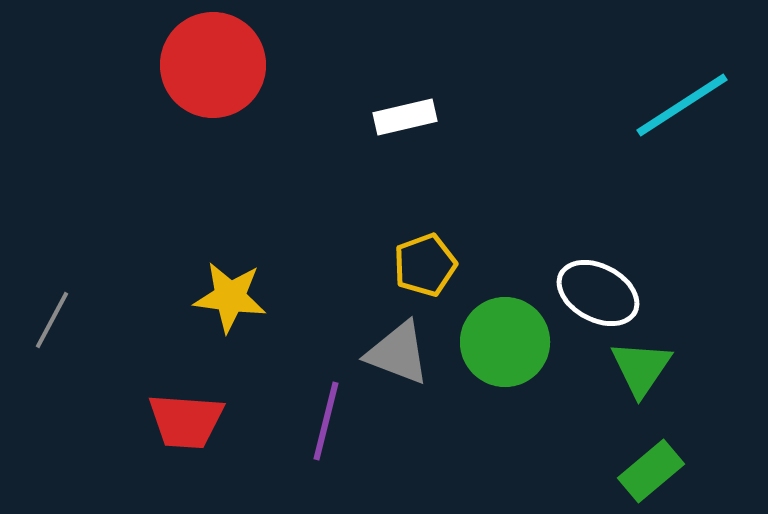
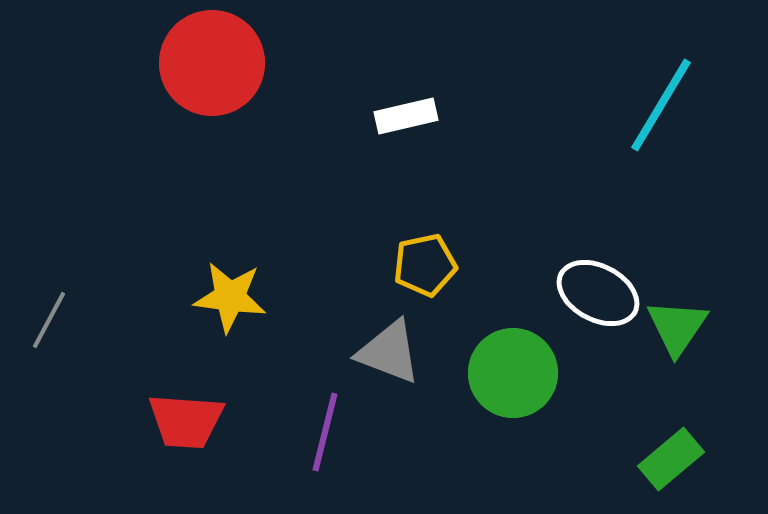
red circle: moved 1 px left, 2 px up
cyan line: moved 21 px left; rotated 26 degrees counterclockwise
white rectangle: moved 1 px right, 1 px up
yellow pentagon: rotated 8 degrees clockwise
gray line: moved 3 px left
green circle: moved 8 px right, 31 px down
gray triangle: moved 9 px left, 1 px up
green triangle: moved 36 px right, 41 px up
purple line: moved 1 px left, 11 px down
green rectangle: moved 20 px right, 12 px up
